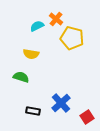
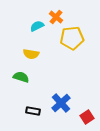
orange cross: moved 2 px up
yellow pentagon: rotated 20 degrees counterclockwise
